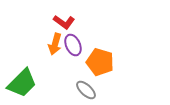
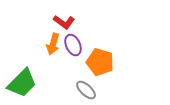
orange arrow: moved 2 px left
